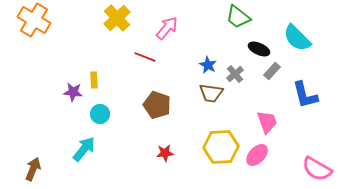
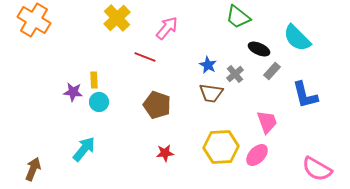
cyan circle: moved 1 px left, 12 px up
